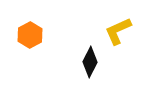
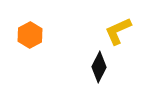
black diamond: moved 9 px right, 5 px down
